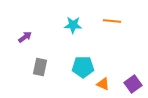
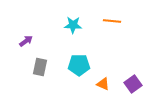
purple arrow: moved 1 px right, 4 px down
cyan pentagon: moved 4 px left, 2 px up
